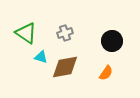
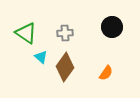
gray cross: rotated 14 degrees clockwise
black circle: moved 14 px up
cyan triangle: rotated 24 degrees clockwise
brown diamond: rotated 44 degrees counterclockwise
